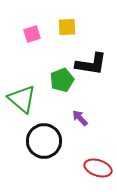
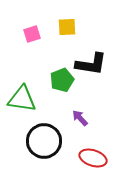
green triangle: rotated 32 degrees counterclockwise
red ellipse: moved 5 px left, 10 px up
